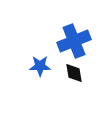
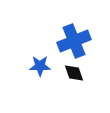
black diamond: rotated 10 degrees counterclockwise
